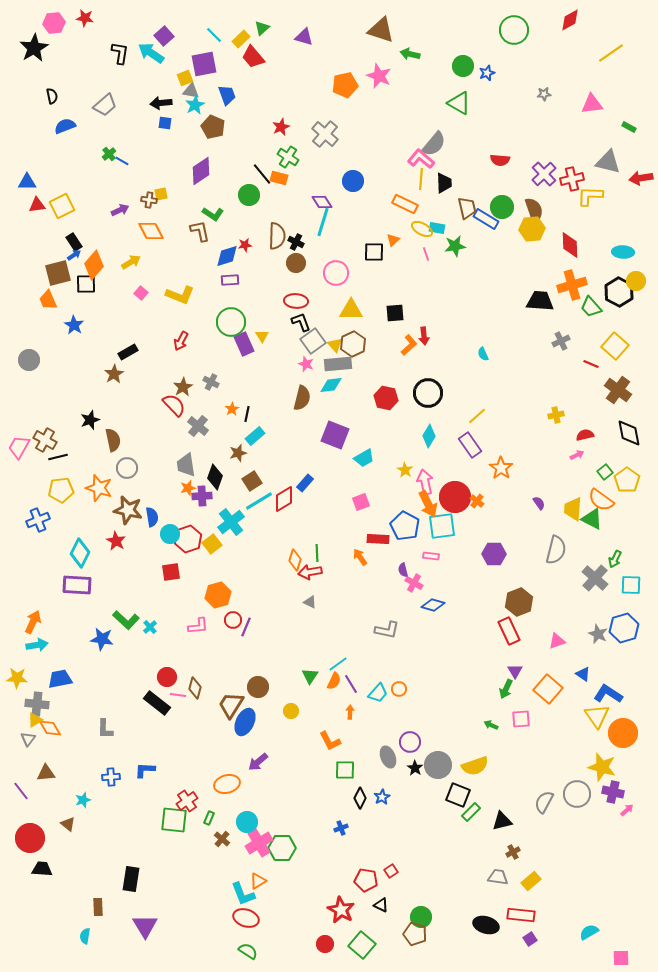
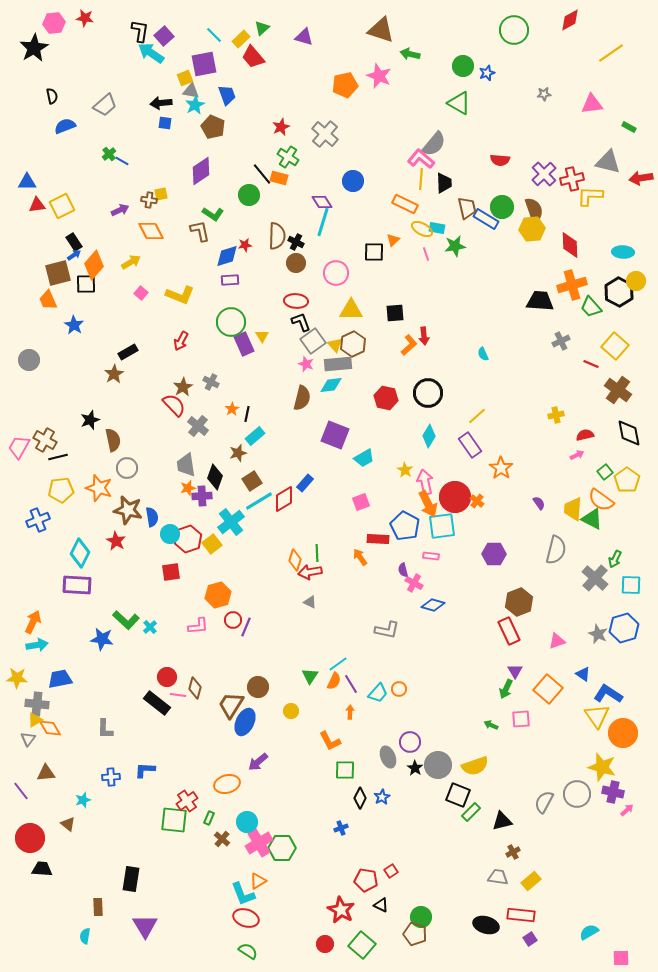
black L-shape at (120, 53): moved 20 px right, 22 px up
